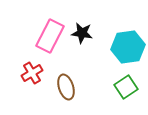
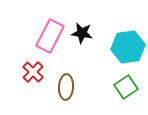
red cross: moved 1 px right, 1 px up; rotated 15 degrees counterclockwise
brown ellipse: rotated 20 degrees clockwise
